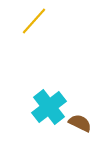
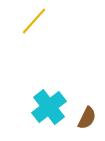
brown semicircle: moved 7 px right, 5 px up; rotated 90 degrees clockwise
